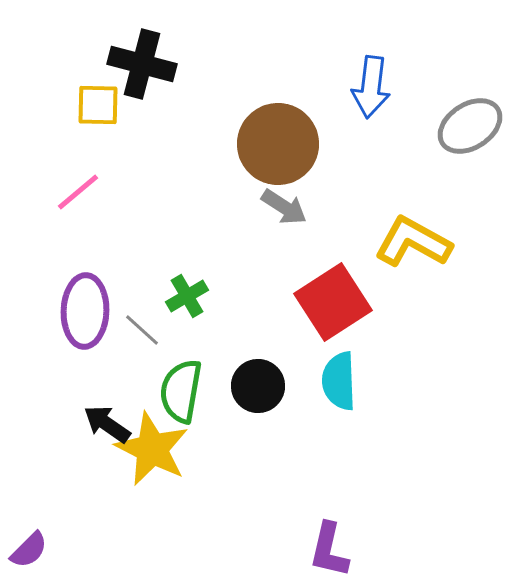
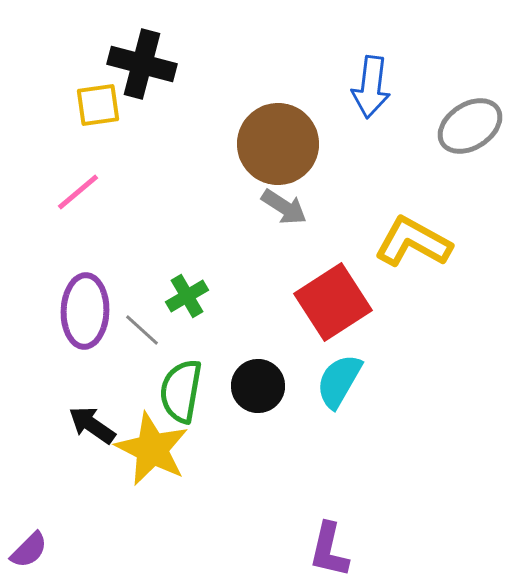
yellow square: rotated 9 degrees counterclockwise
cyan semicircle: rotated 32 degrees clockwise
black arrow: moved 15 px left, 1 px down
